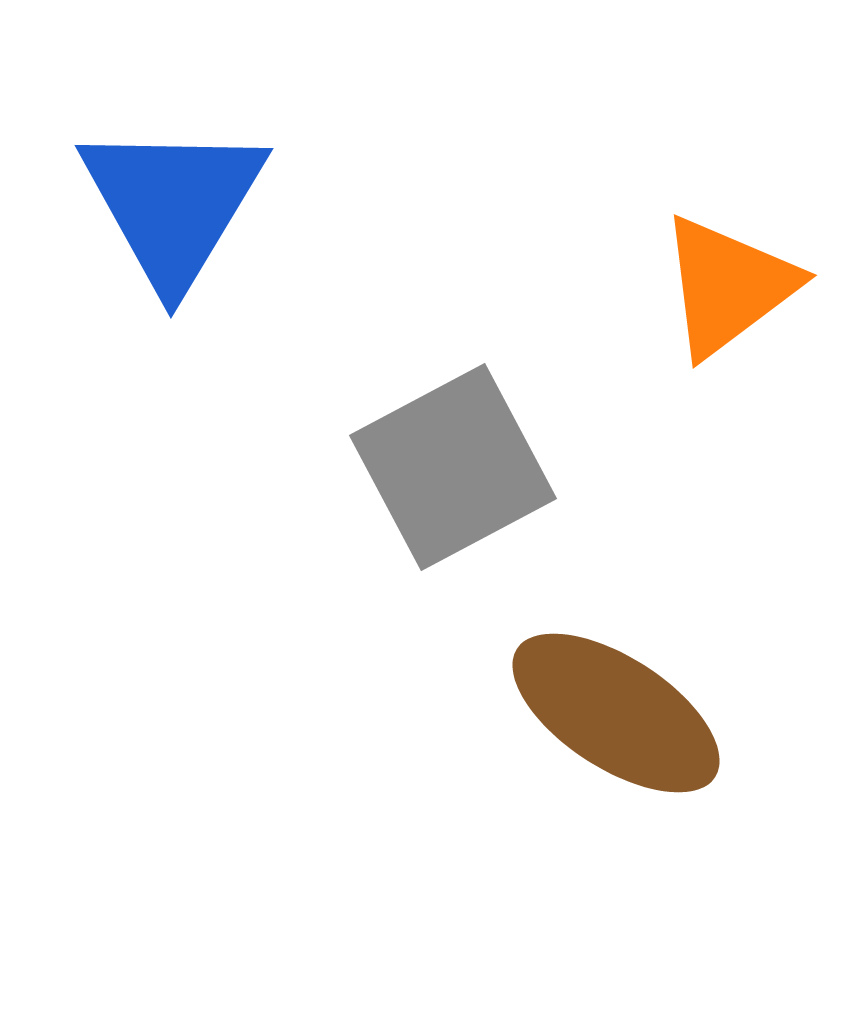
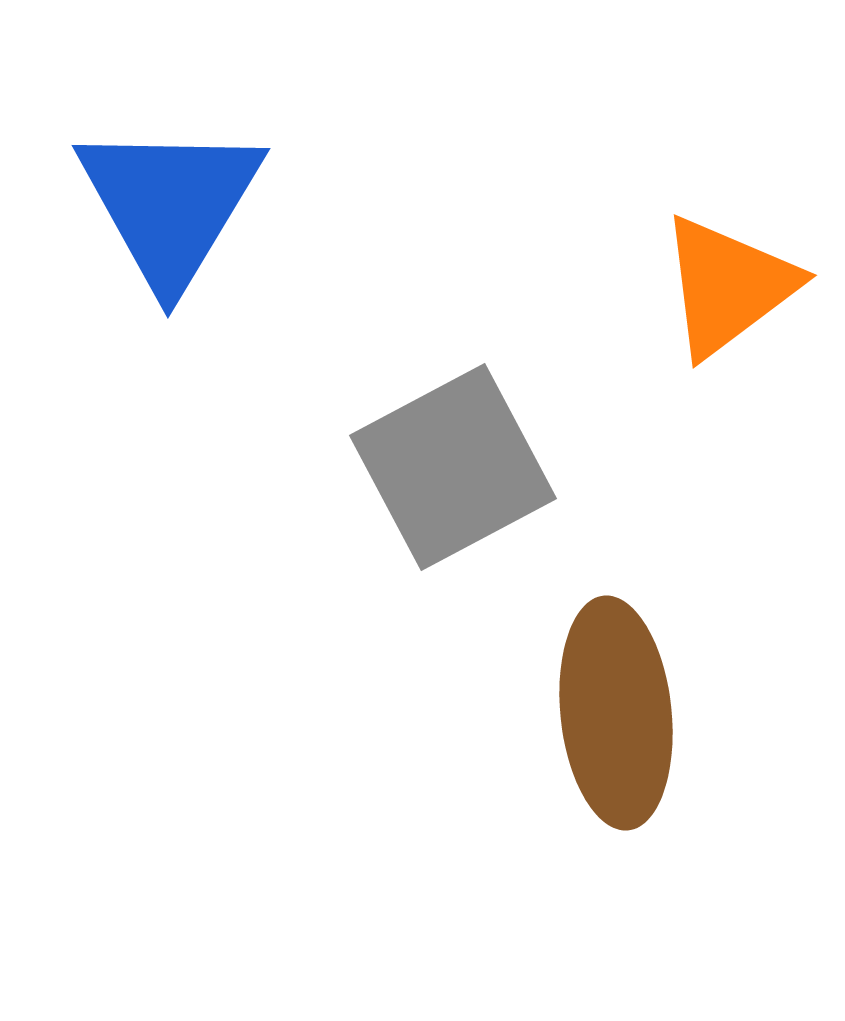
blue triangle: moved 3 px left
brown ellipse: rotated 51 degrees clockwise
